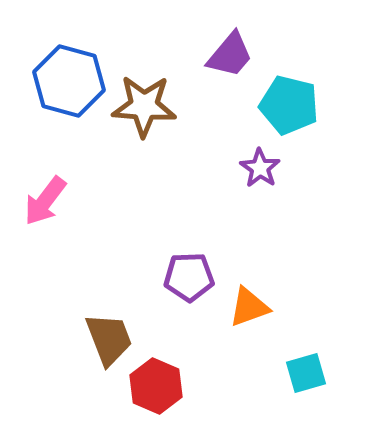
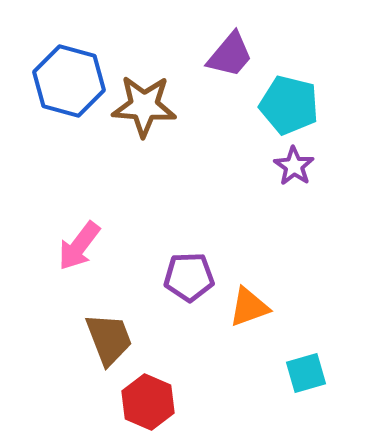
purple star: moved 34 px right, 2 px up
pink arrow: moved 34 px right, 45 px down
red hexagon: moved 8 px left, 16 px down
